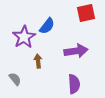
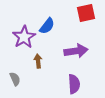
gray semicircle: rotated 16 degrees clockwise
